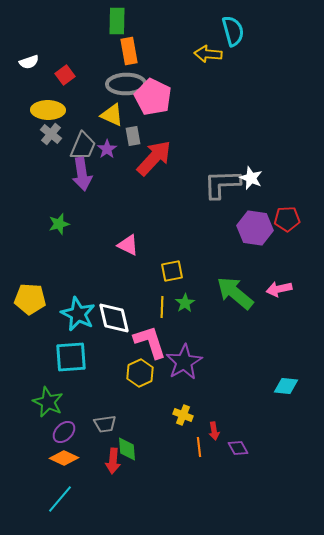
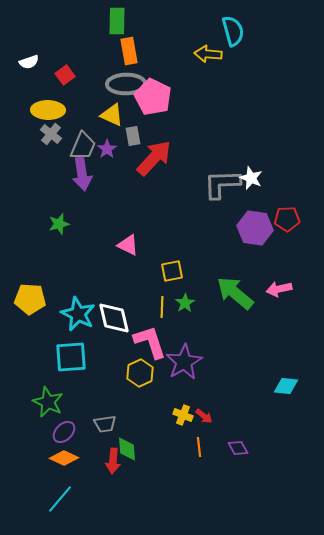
red arrow at (214, 431): moved 10 px left, 15 px up; rotated 42 degrees counterclockwise
